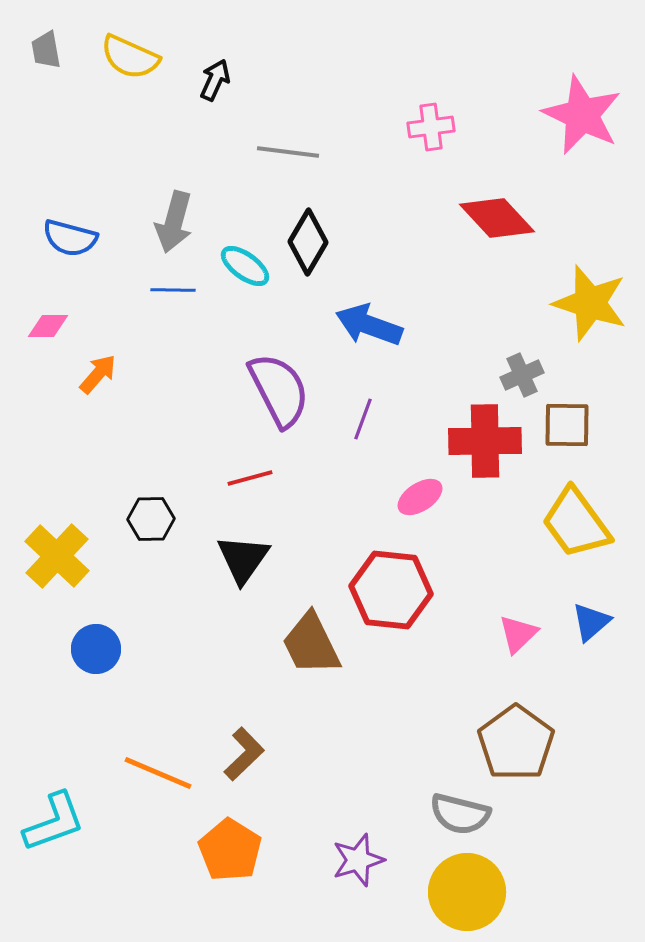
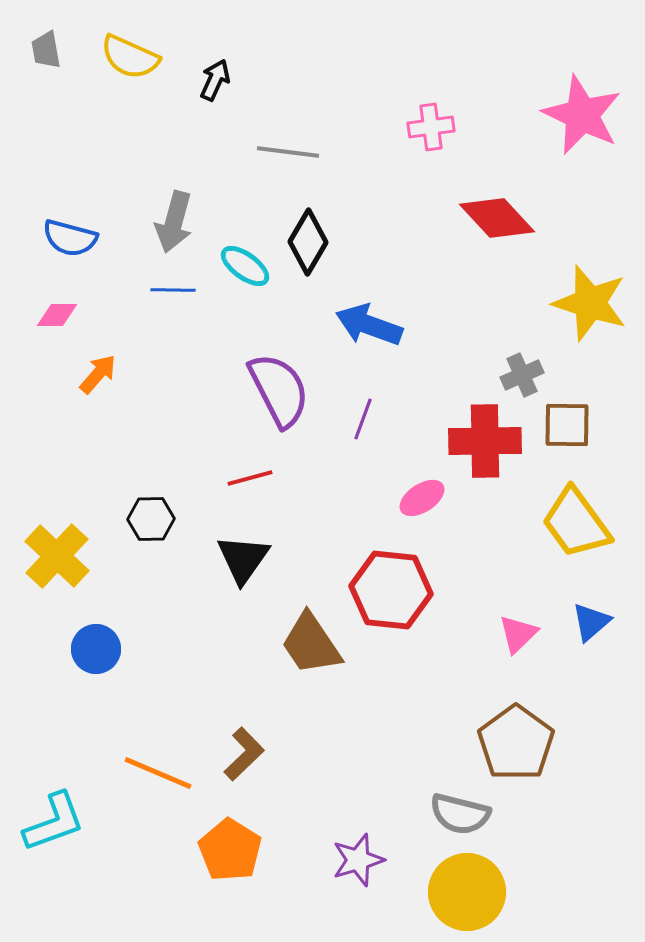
pink diamond: moved 9 px right, 11 px up
pink ellipse: moved 2 px right, 1 px down
brown trapezoid: rotated 8 degrees counterclockwise
